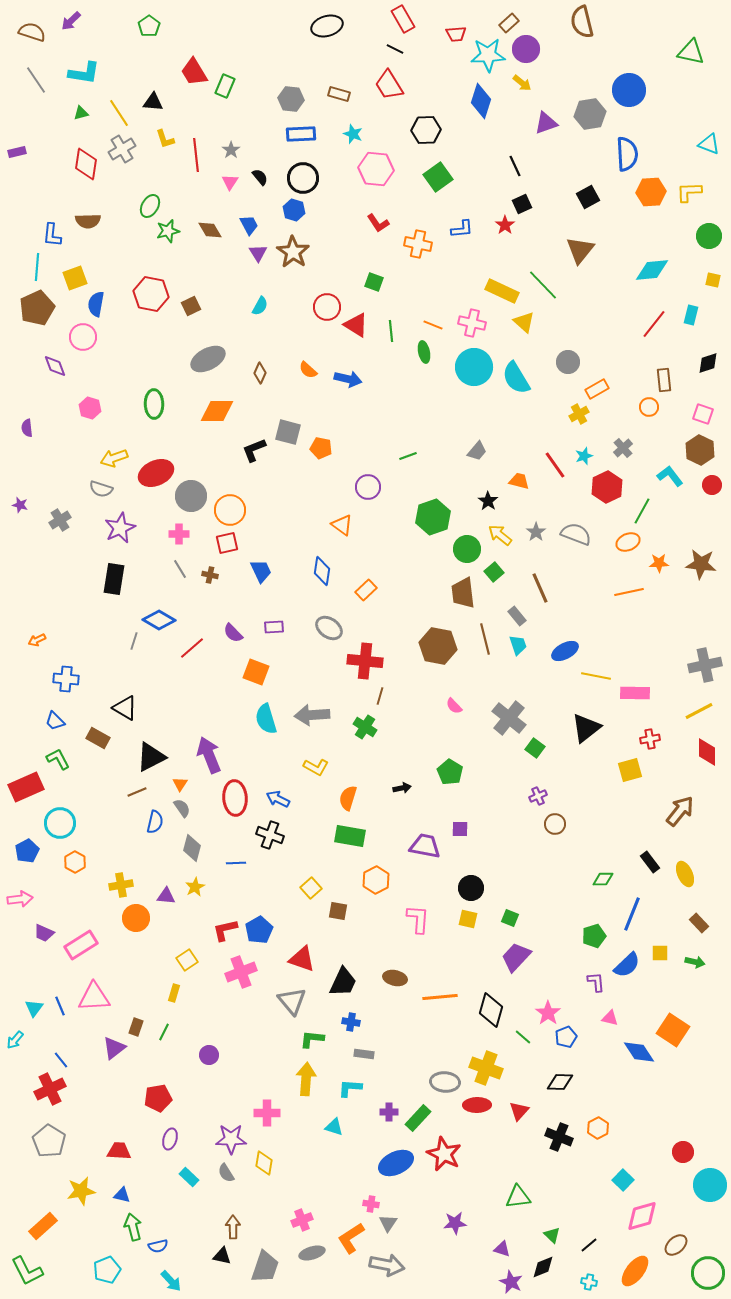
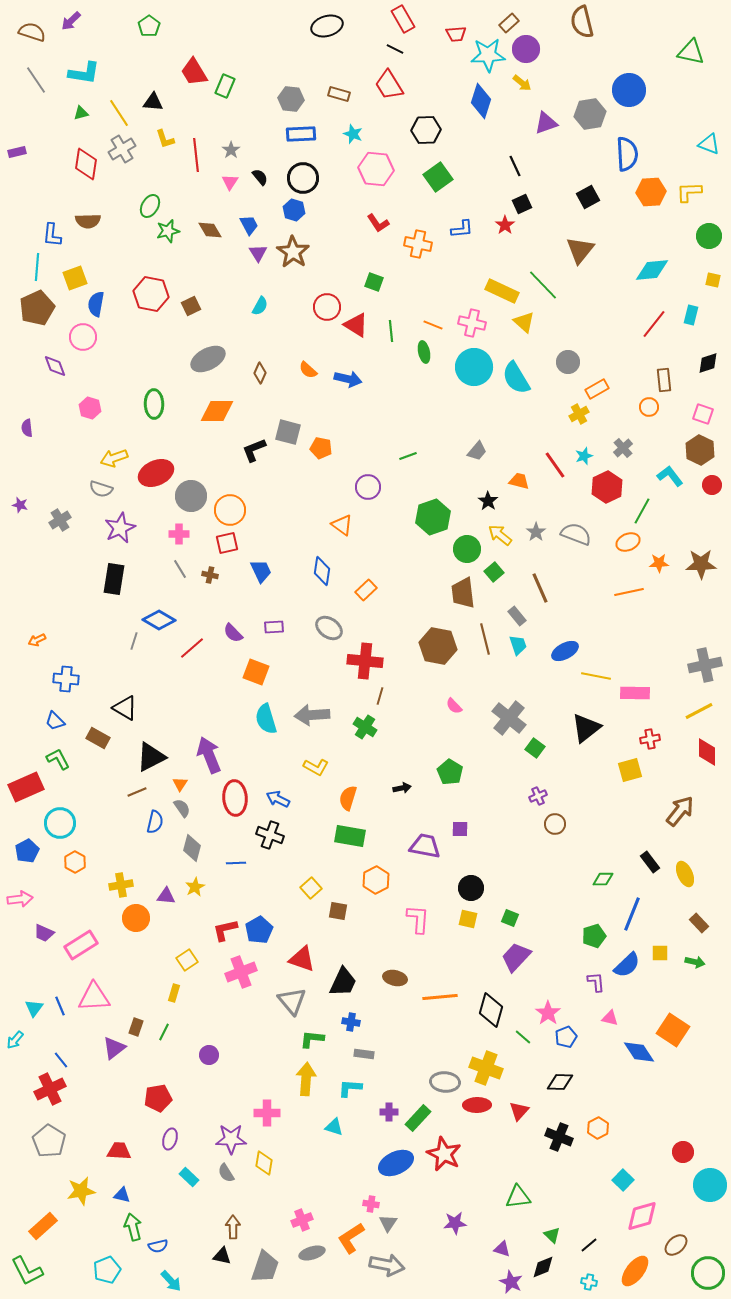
brown star at (701, 564): rotated 8 degrees counterclockwise
